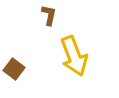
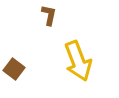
yellow arrow: moved 4 px right, 5 px down
